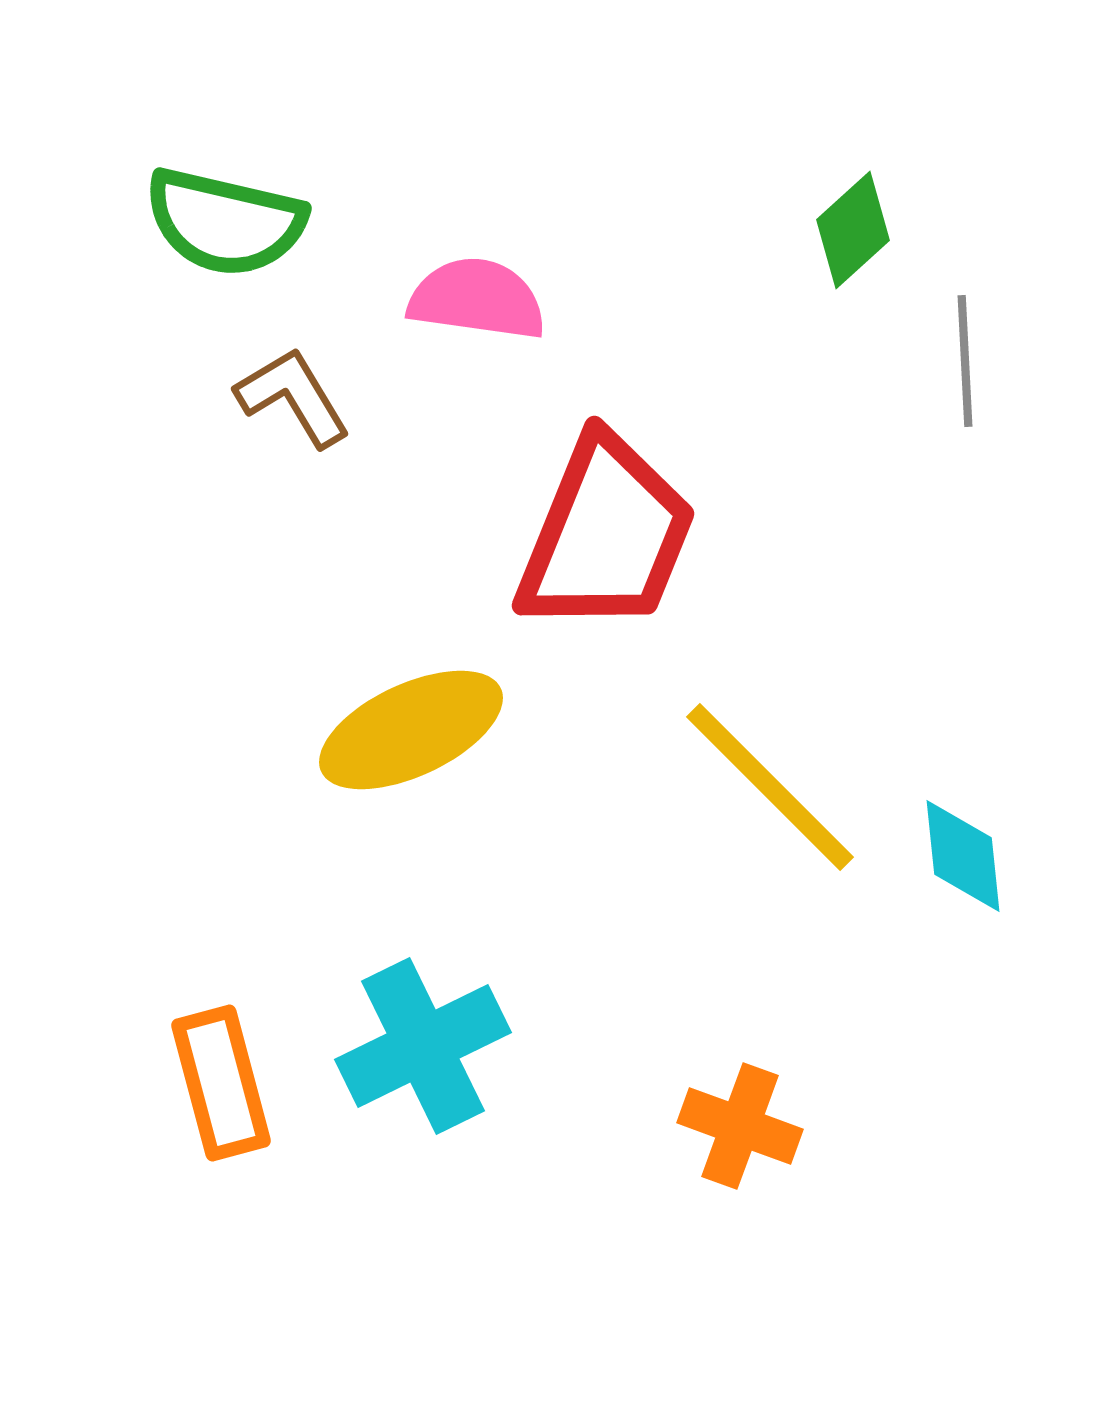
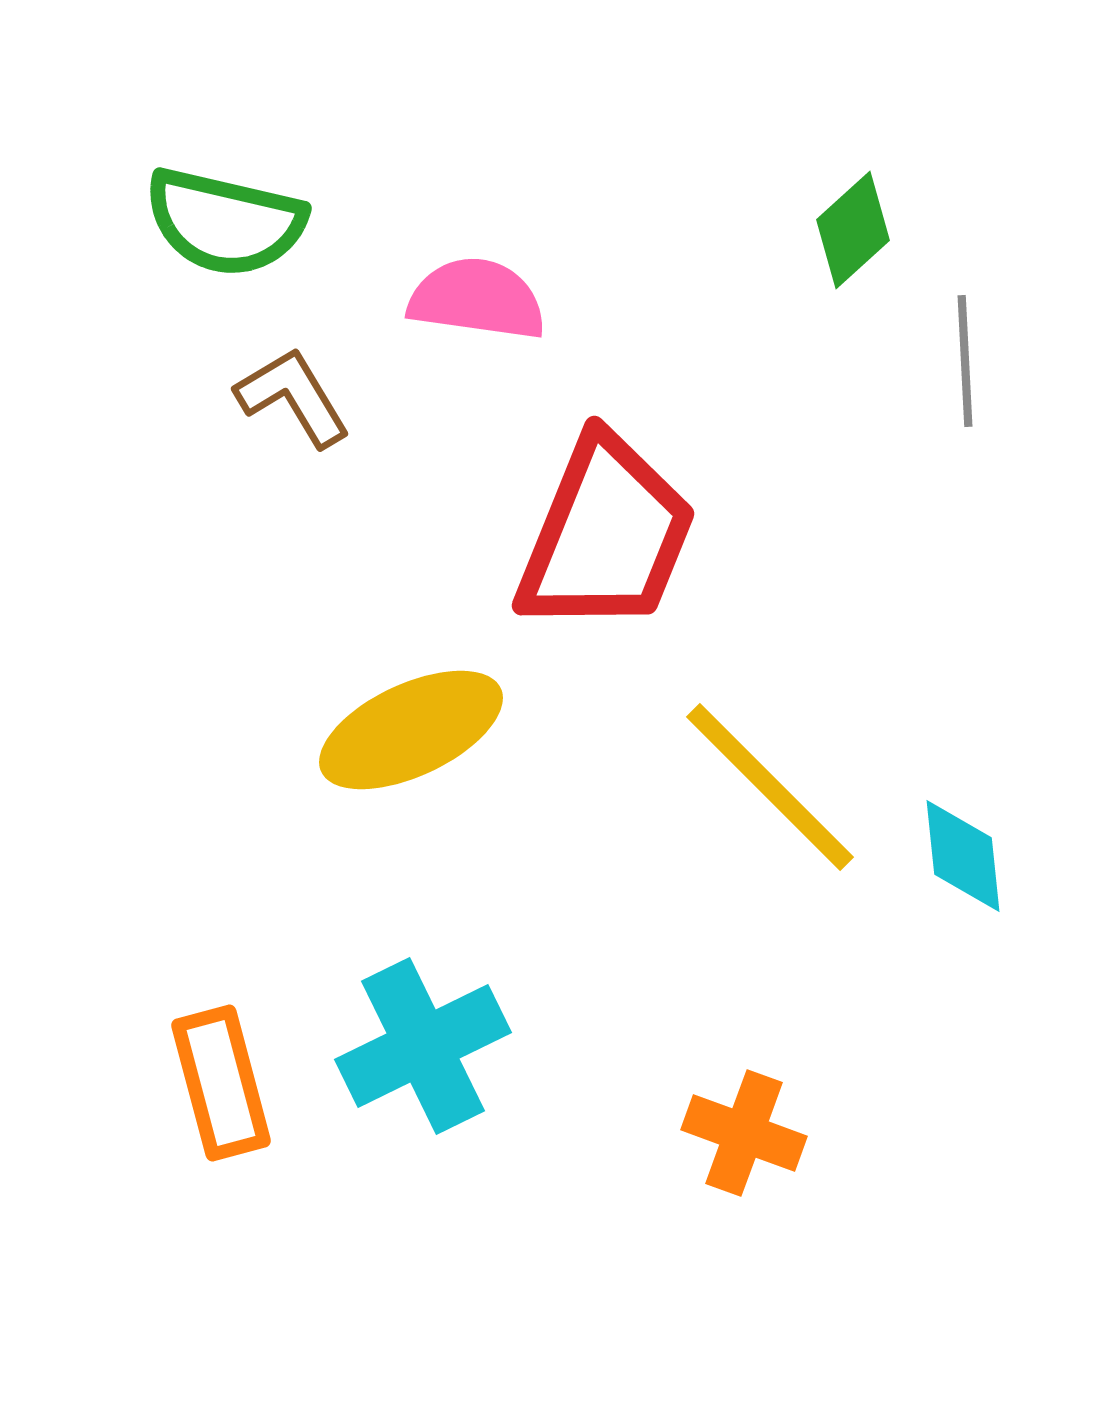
orange cross: moved 4 px right, 7 px down
